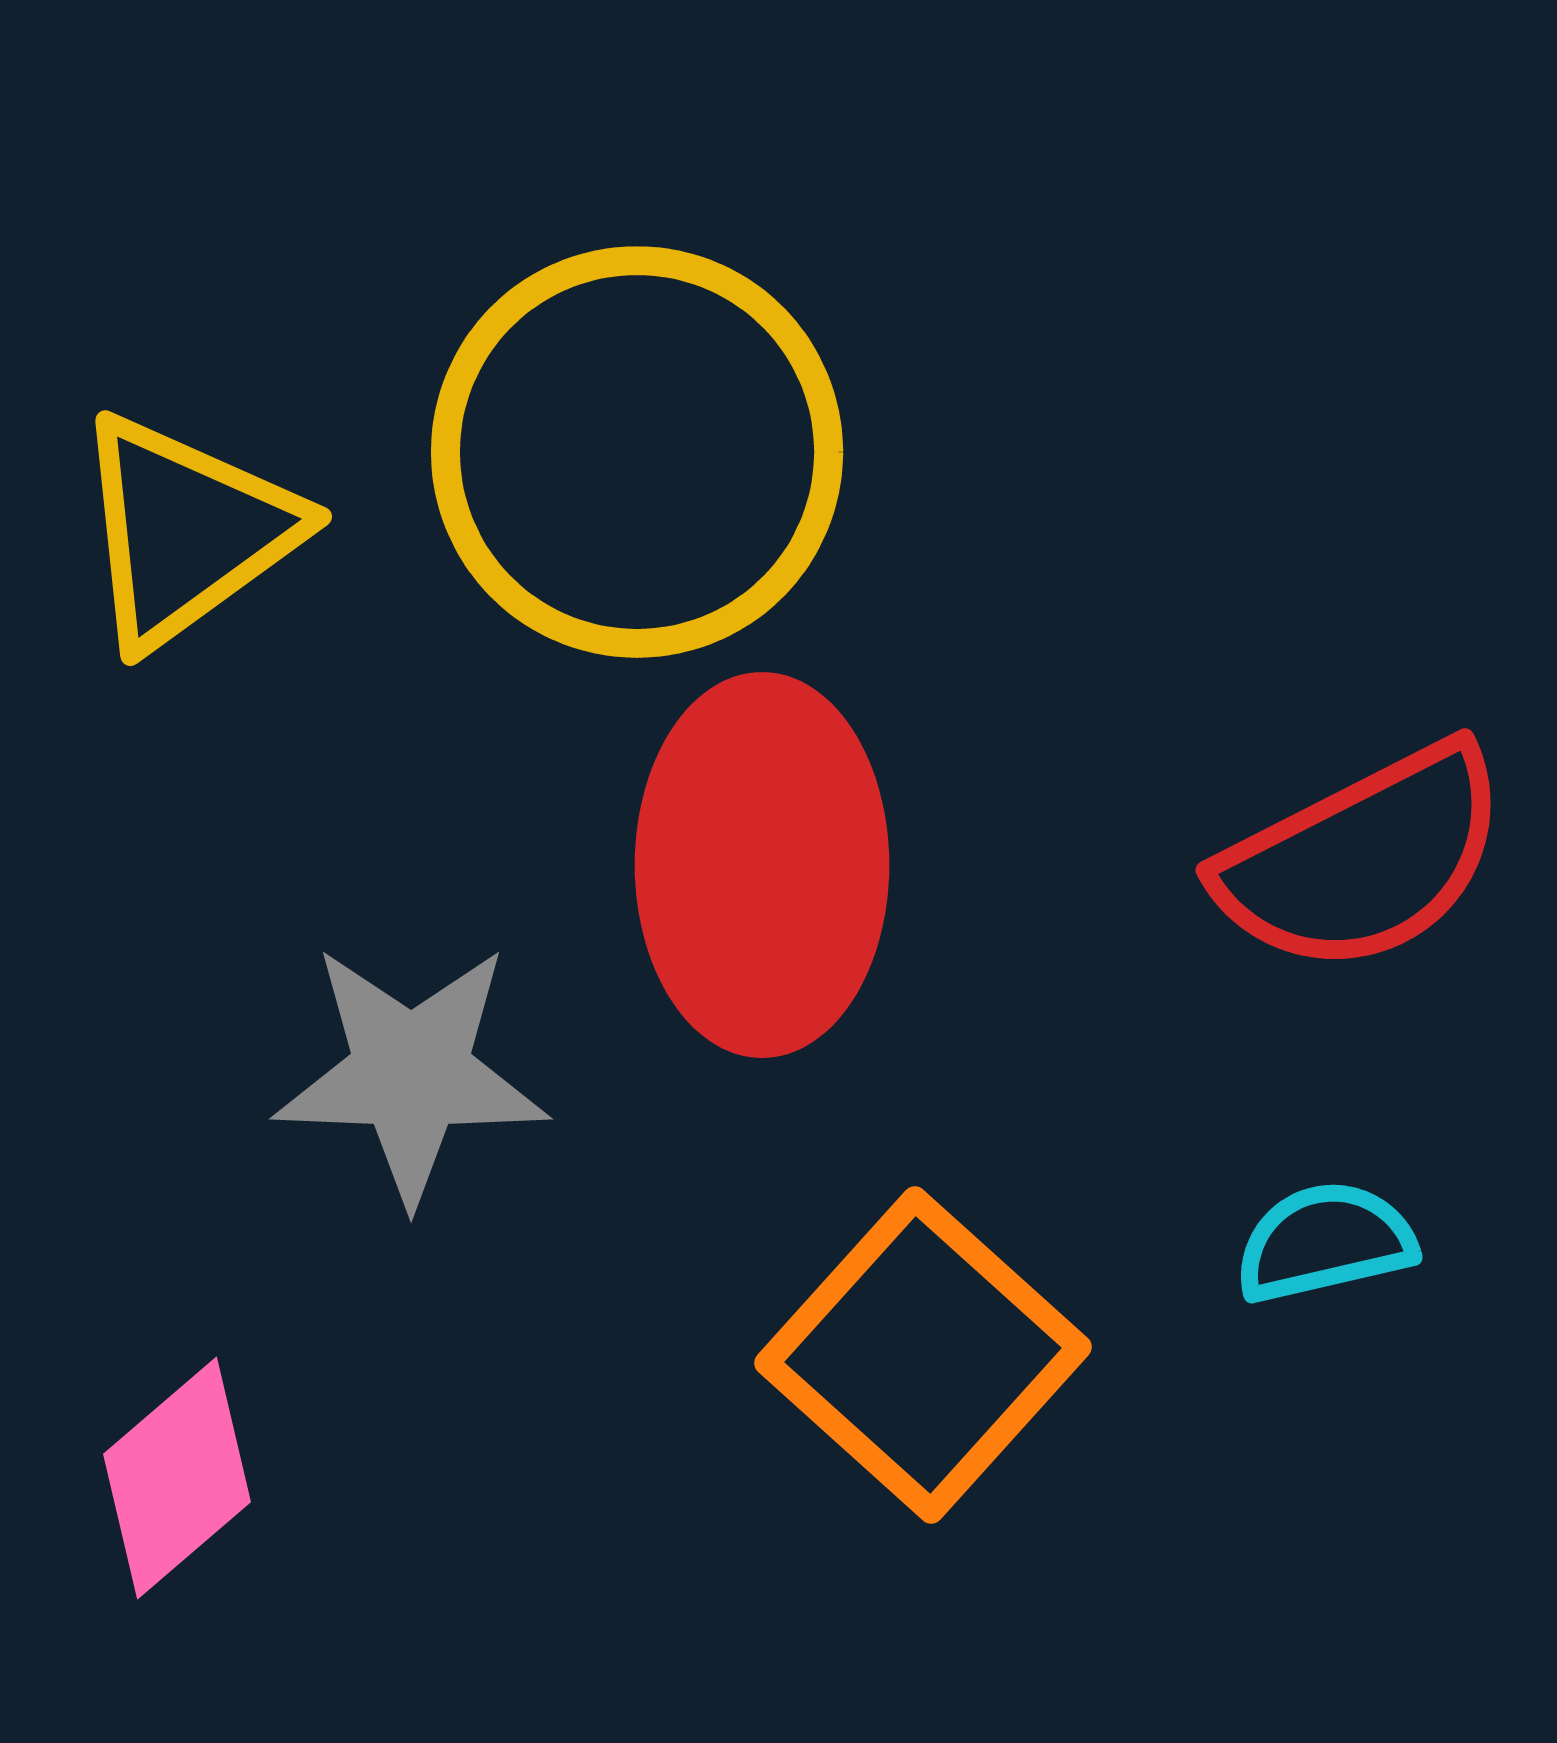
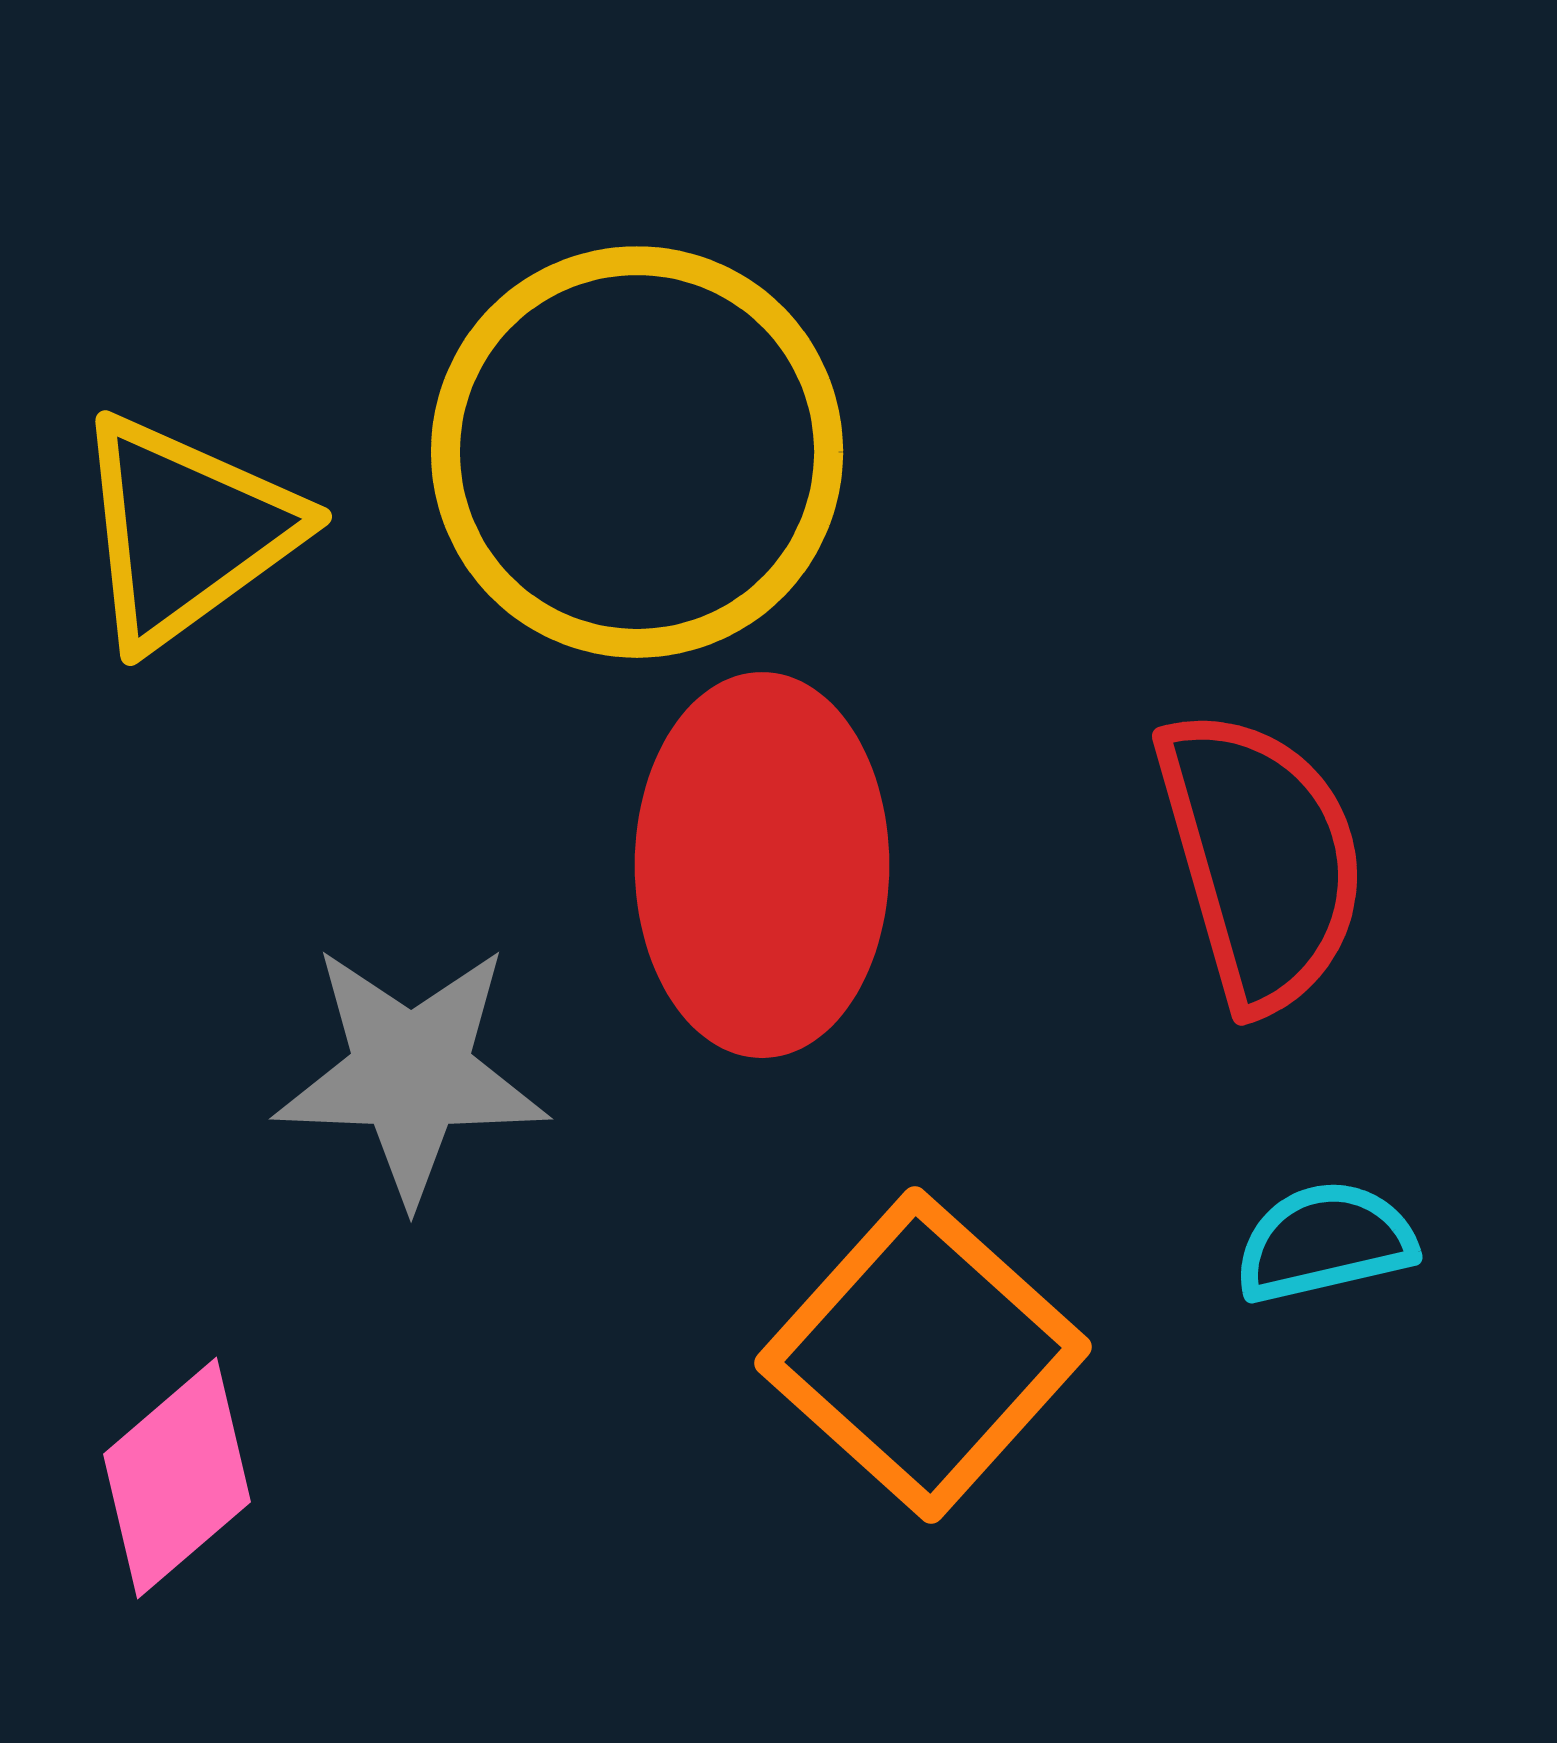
red semicircle: moved 102 px left; rotated 79 degrees counterclockwise
